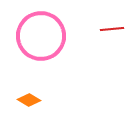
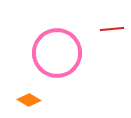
pink circle: moved 16 px right, 17 px down
